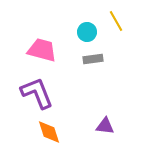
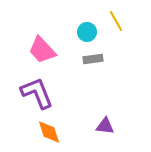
pink trapezoid: rotated 148 degrees counterclockwise
